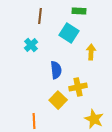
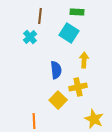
green rectangle: moved 2 px left, 1 px down
cyan cross: moved 1 px left, 8 px up
yellow arrow: moved 7 px left, 8 px down
